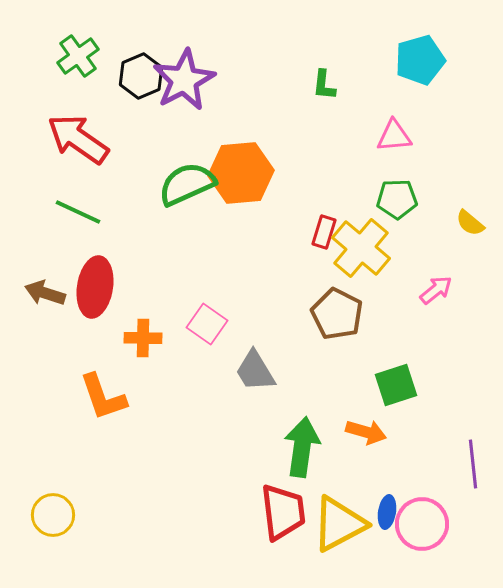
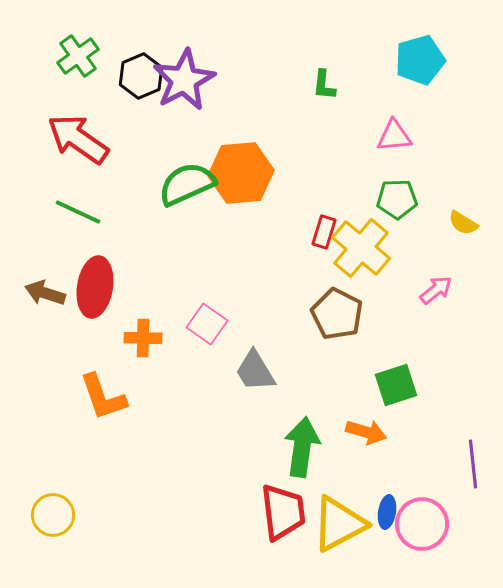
yellow semicircle: moved 7 px left; rotated 8 degrees counterclockwise
